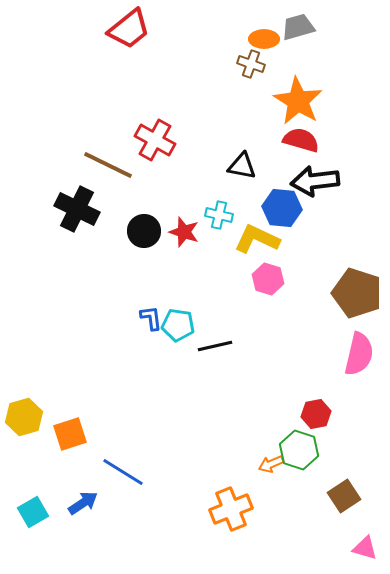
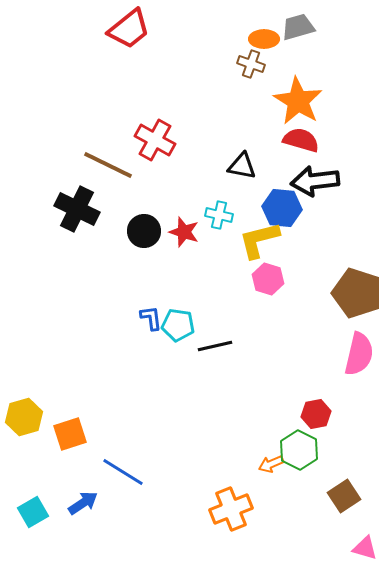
yellow L-shape: moved 2 px right, 1 px down; rotated 39 degrees counterclockwise
green hexagon: rotated 9 degrees clockwise
